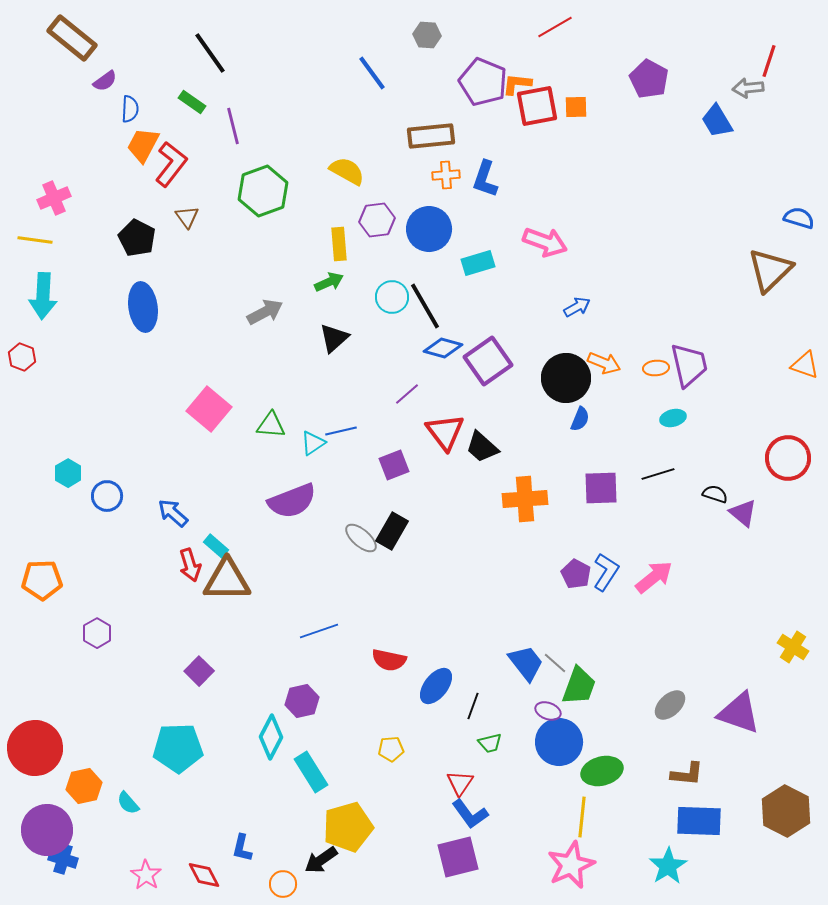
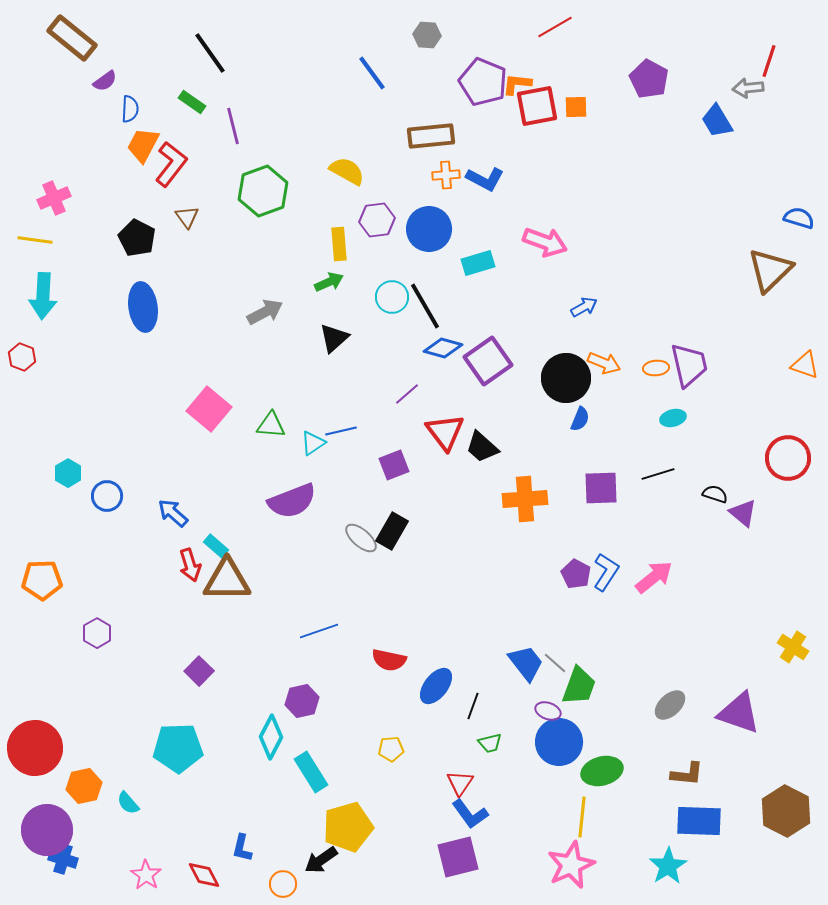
blue L-shape at (485, 179): rotated 81 degrees counterclockwise
blue arrow at (577, 307): moved 7 px right
